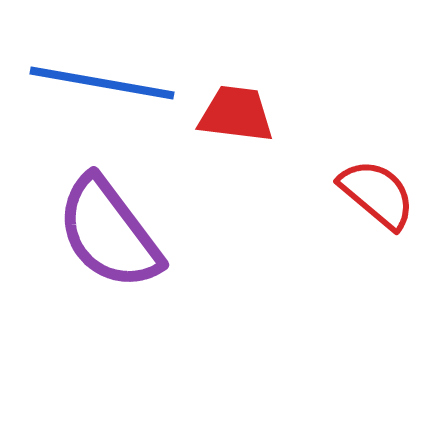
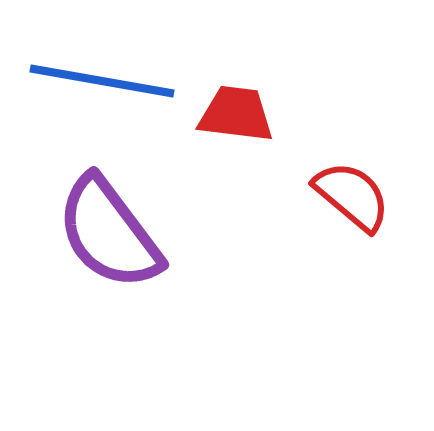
blue line: moved 2 px up
red semicircle: moved 25 px left, 2 px down
